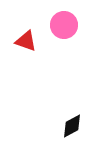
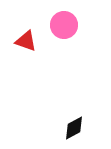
black diamond: moved 2 px right, 2 px down
